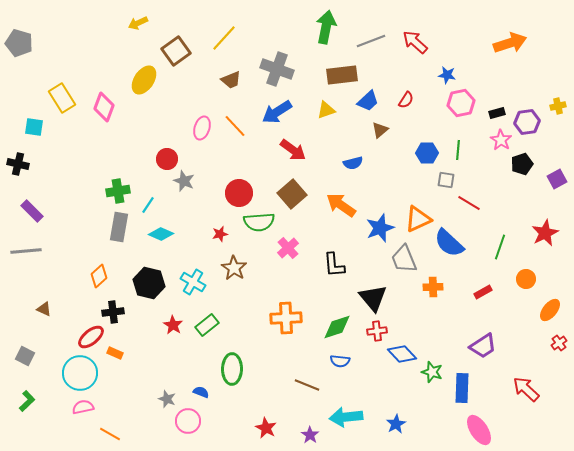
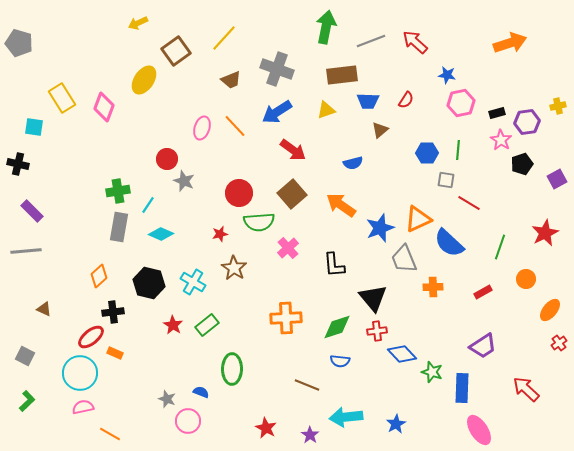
blue trapezoid at (368, 101): rotated 45 degrees clockwise
